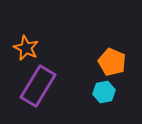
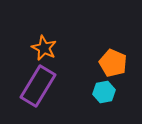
orange star: moved 18 px right
orange pentagon: moved 1 px right, 1 px down
